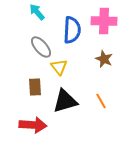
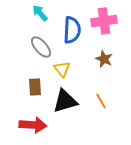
cyan arrow: moved 3 px right, 1 px down
pink cross: rotated 10 degrees counterclockwise
yellow triangle: moved 3 px right, 2 px down
